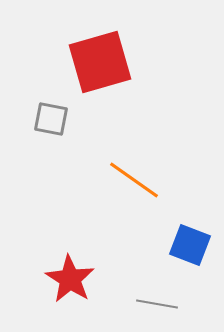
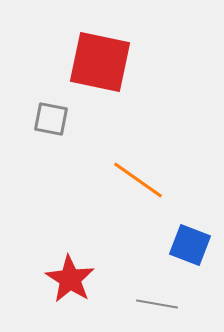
red square: rotated 28 degrees clockwise
orange line: moved 4 px right
